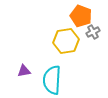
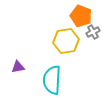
purple triangle: moved 6 px left, 4 px up
